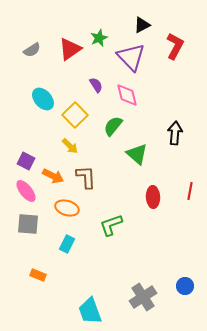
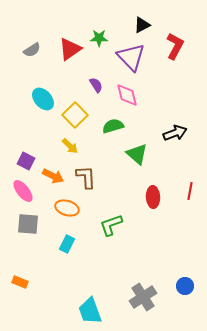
green star: rotated 24 degrees clockwise
green semicircle: rotated 35 degrees clockwise
black arrow: rotated 65 degrees clockwise
pink ellipse: moved 3 px left
orange rectangle: moved 18 px left, 7 px down
